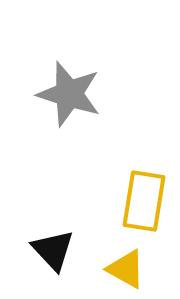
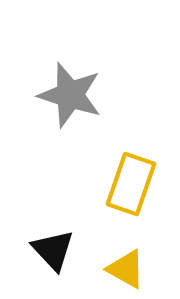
gray star: moved 1 px right, 1 px down
yellow rectangle: moved 13 px left, 17 px up; rotated 10 degrees clockwise
